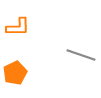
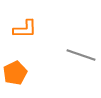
orange L-shape: moved 7 px right, 2 px down
